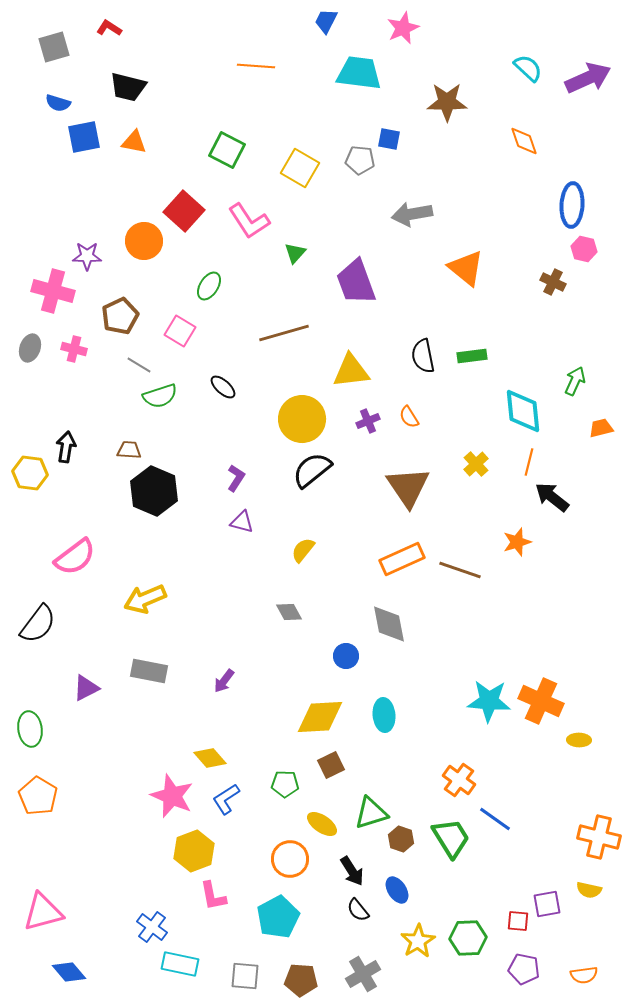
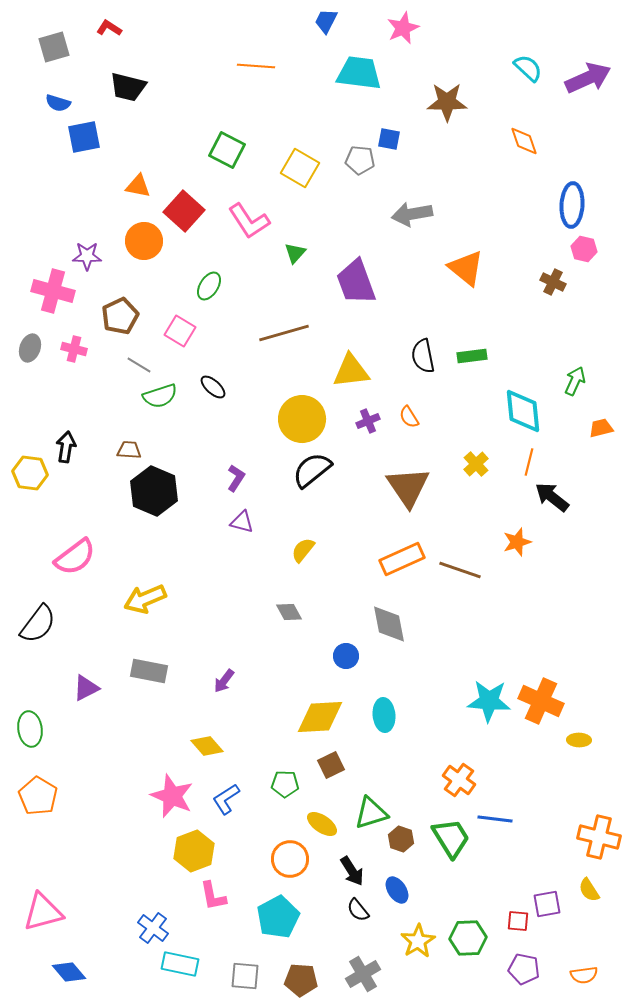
orange triangle at (134, 142): moved 4 px right, 44 px down
black ellipse at (223, 387): moved 10 px left
yellow diamond at (210, 758): moved 3 px left, 12 px up
blue line at (495, 819): rotated 28 degrees counterclockwise
yellow semicircle at (589, 890): rotated 45 degrees clockwise
blue cross at (152, 927): moved 1 px right, 1 px down
